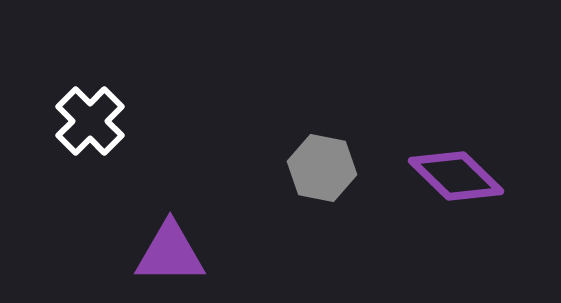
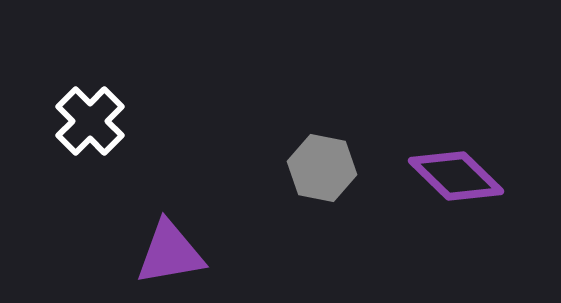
purple triangle: rotated 10 degrees counterclockwise
